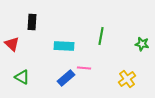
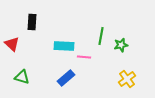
green star: moved 21 px left, 1 px down; rotated 24 degrees counterclockwise
pink line: moved 11 px up
green triangle: rotated 14 degrees counterclockwise
